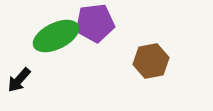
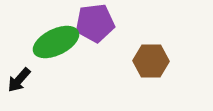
green ellipse: moved 6 px down
brown hexagon: rotated 12 degrees clockwise
